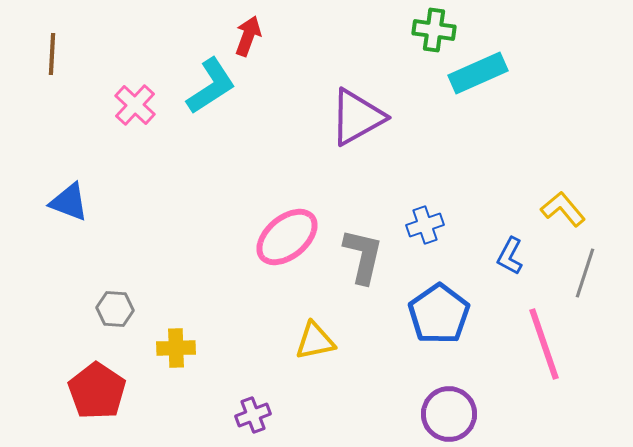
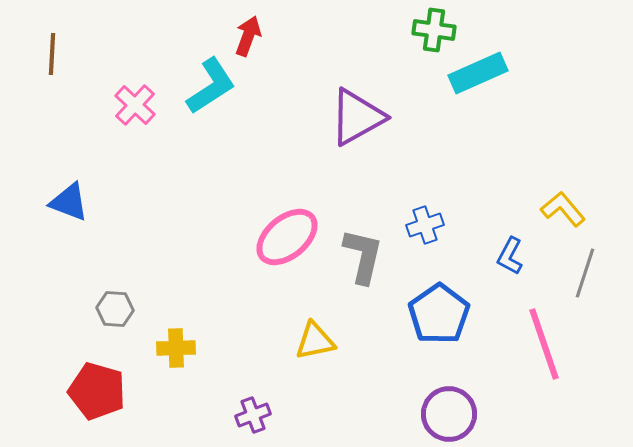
red pentagon: rotated 18 degrees counterclockwise
